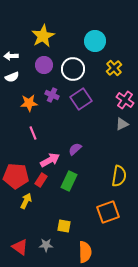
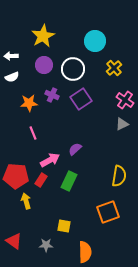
yellow arrow: rotated 42 degrees counterclockwise
red triangle: moved 6 px left, 6 px up
